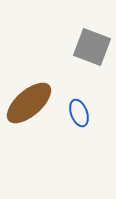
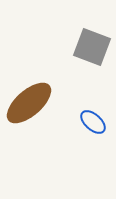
blue ellipse: moved 14 px right, 9 px down; rotated 28 degrees counterclockwise
